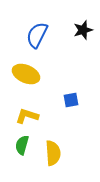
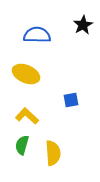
black star: moved 5 px up; rotated 12 degrees counterclockwise
blue semicircle: rotated 64 degrees clockwise
yellow L-shape: rotated 25 degrees clockwise
